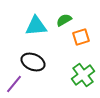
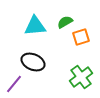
green semicircle: moved 1 px right, 2 px down
cyan triangle: moved 1 px left
green cross: moved 2 px left, 2 px down
